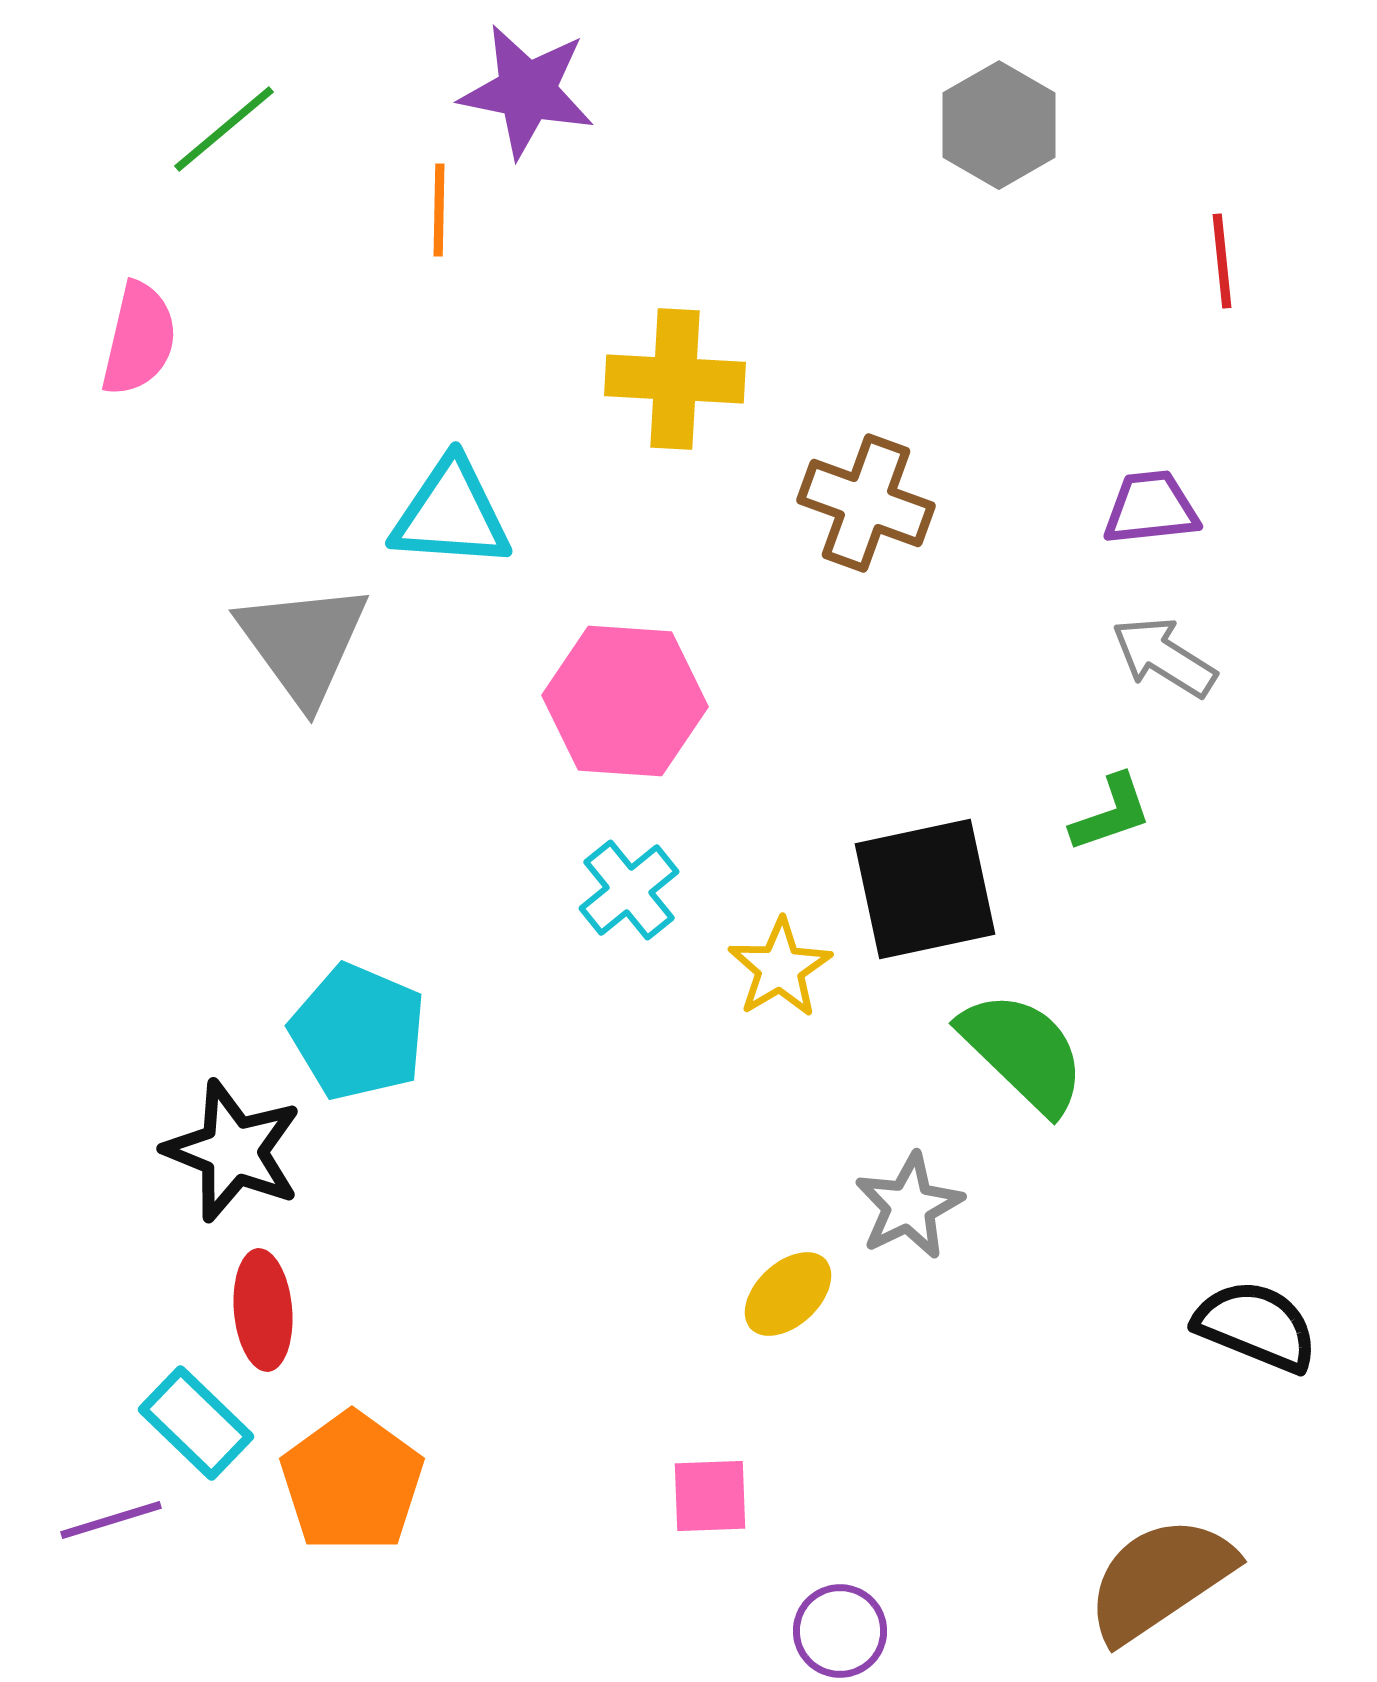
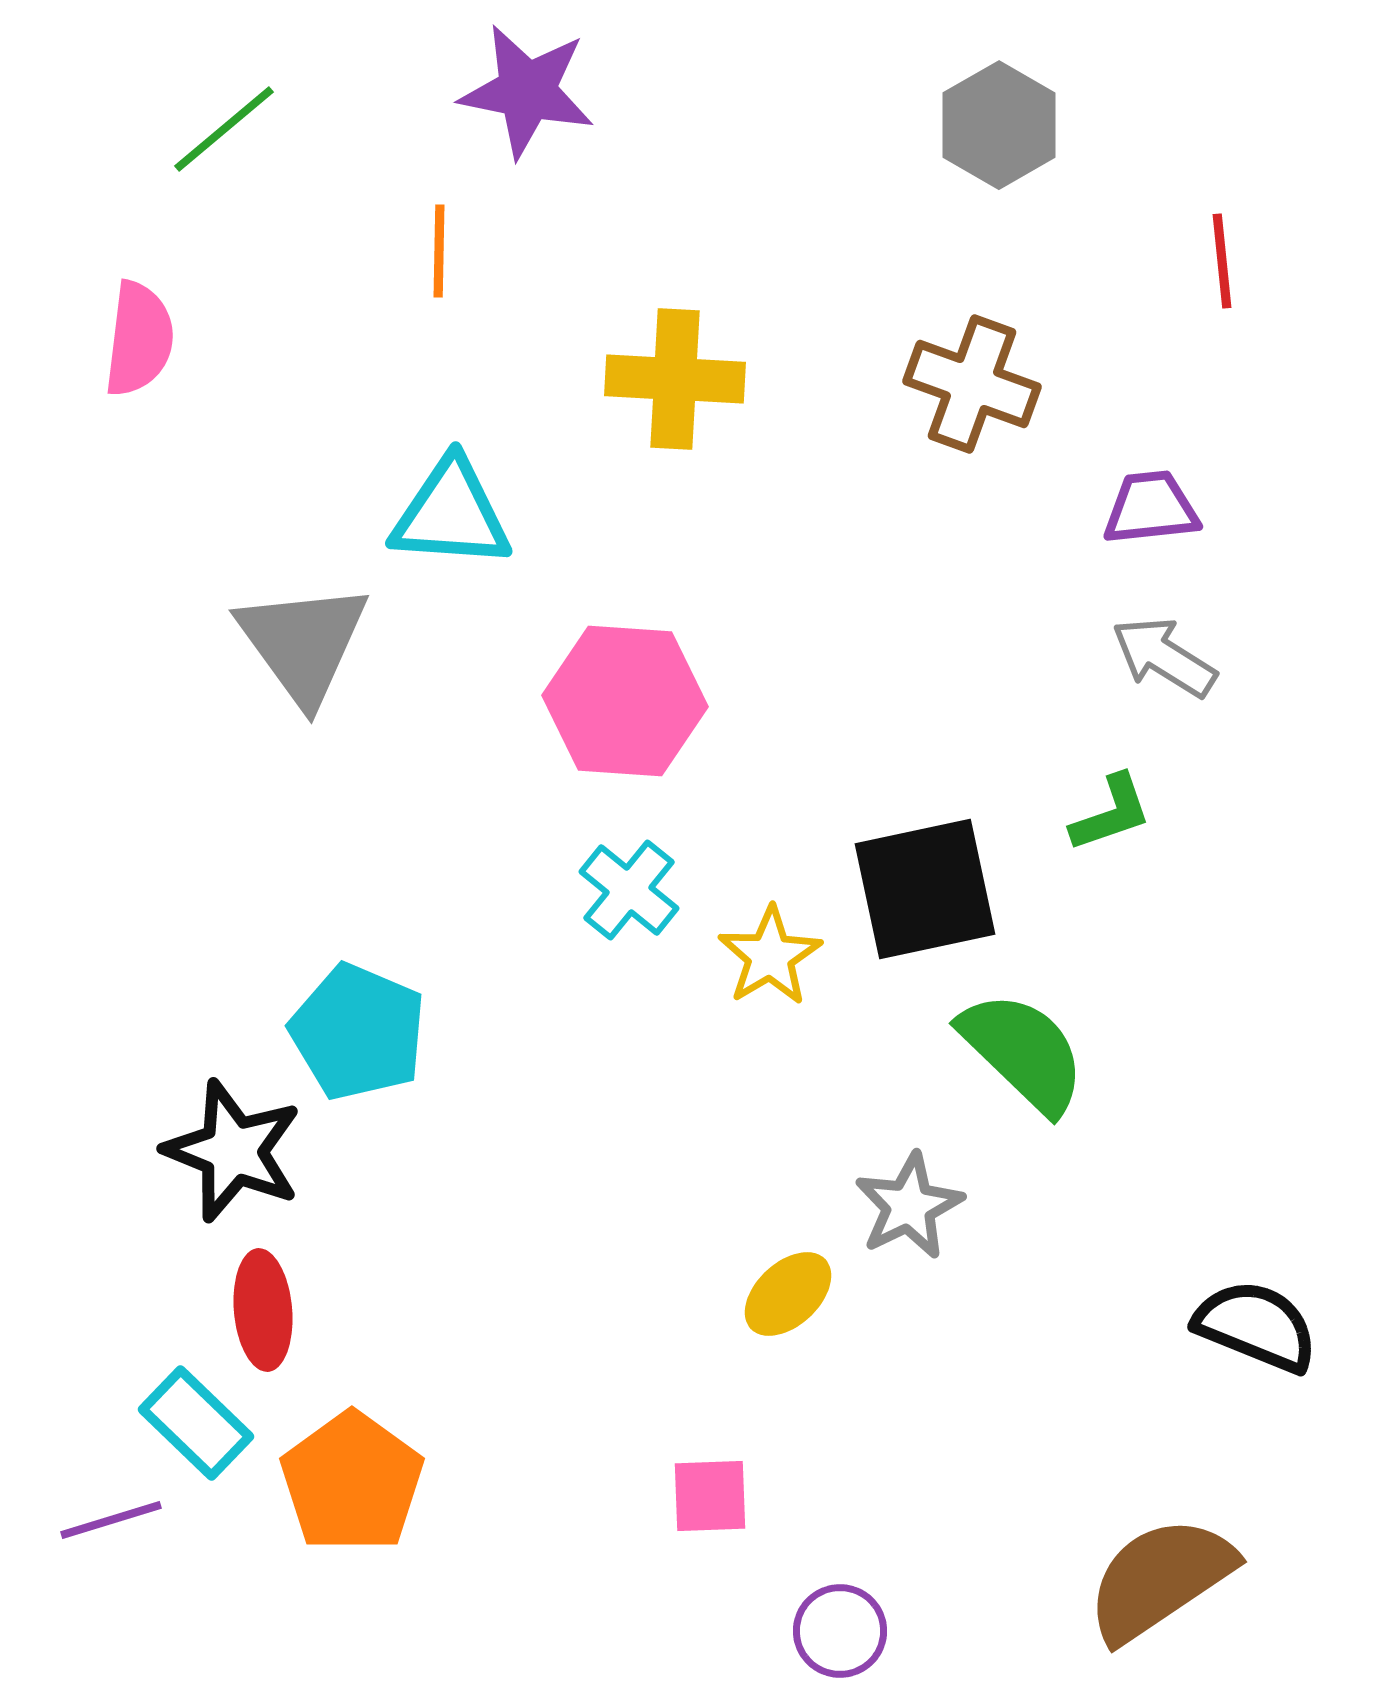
orange line: moved 41 px down
pink semicircle: rotated 6 degrees counterclockwise
brown cross: moved 106 px right, 119 px up
cyan cross: rotated 12 degrees counterclockwise
yellow star: moved 10 px left, 12 px up
